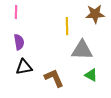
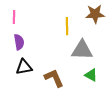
pink line: moved 2 px left, 5 px down
